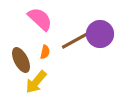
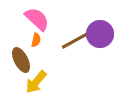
pink semicircle: moved 3 px left
orange semicircle: moved 9 px left, 12 px up
